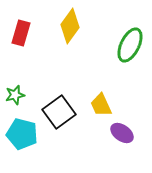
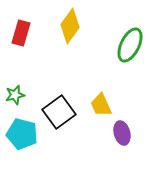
purple ellipse: rotated 40 degrees clockwise
